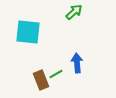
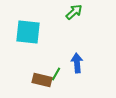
green line: rotated 32 degrees counterclockwise
brown rectangle: moved 1 px right; rotated 54 degrees counterclockwise
